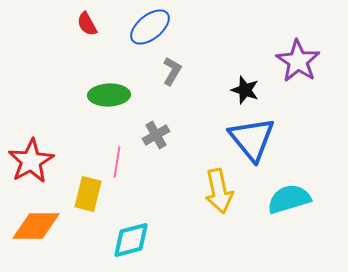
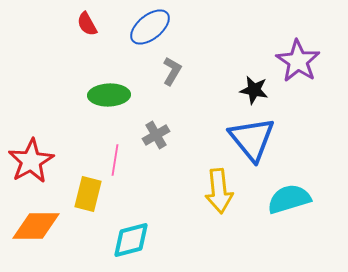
black star: moved 9 px right; rotated 8 degrees counterclockwise
pink line: moved 2 px left, 2 px up
yellow arrow: rotated 6 degrees clockwise
